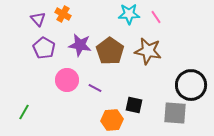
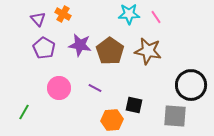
pink circle: moved 8 px left, 8 px down
gray square: moved 3 px down
